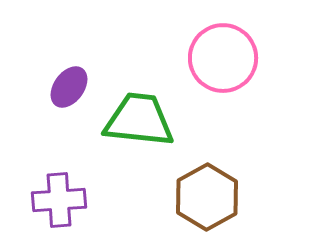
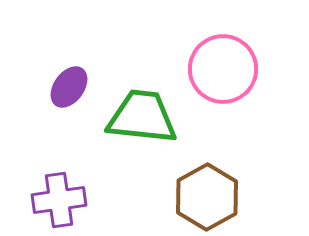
pink circle: moved 11 px down
green trapezoid: moved 3 px right, 3 px up
purple cross: rotated 4 degrees counterclockwise
